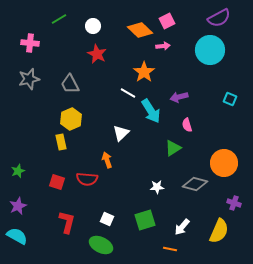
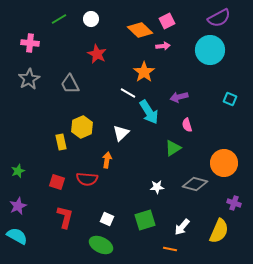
white circle: moved 2 px left, 7 px up
gray star: rotated 15 degrees counterclockwise
cyan arrow: moved 2 px left, 1 px down
yellow hexagon: moved 11 px right, 8 px down
orange arrow: rotated 28 degrees clockwise
red L-shape: moved 2 px left, 5 px up
